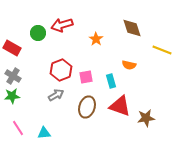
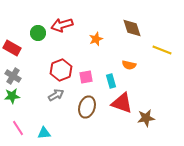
orange star: rotated 16 degrees clockwise
red triangle: moved 2 px right, 3 px up
